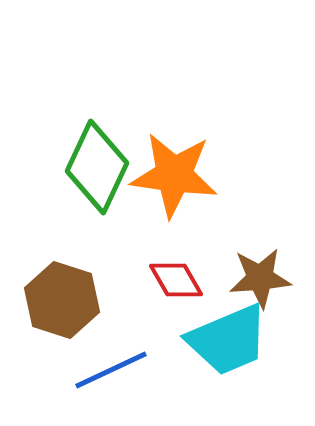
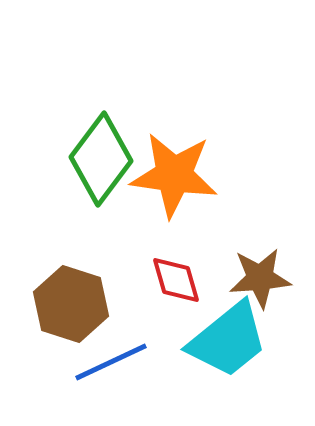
green diamond: moved 4 px right, 8 px up; rotated 12 degrees clockwise
red diamond: rotated 14 degrees clockwise
brown hexagon: moved 9 px right, 4 px down
cyan trapezoid: rotated 16 degrees counterclockwise
blue line: moved 8 px up
